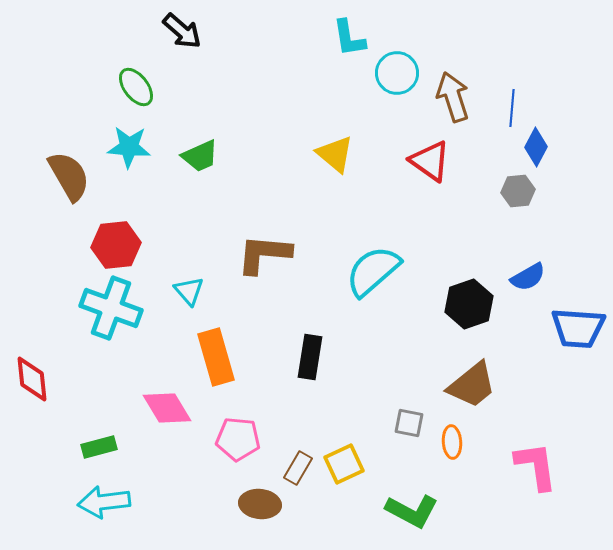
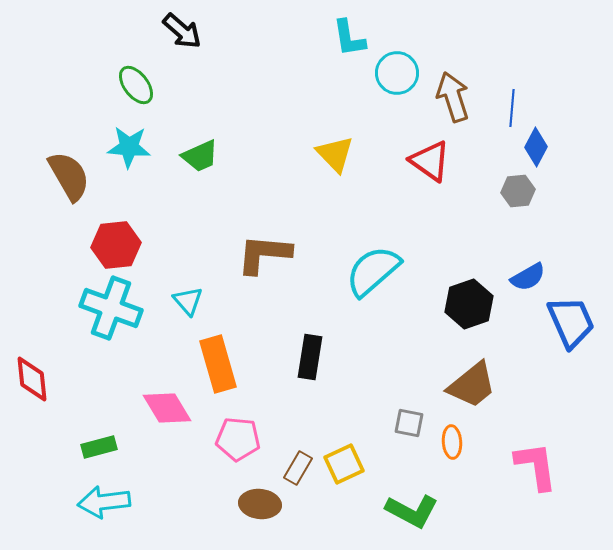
green ellipse: moved 2 px up
yellow triangle: rotated 6 degrees clockwise
cyan triangle: moved 1 px left, 10 px down
blue trapezoid: moved 7 px left, 6 px up; rotated 118 degrees counterclockwise
orange rectangle: moved 2 px right, 7 px down
